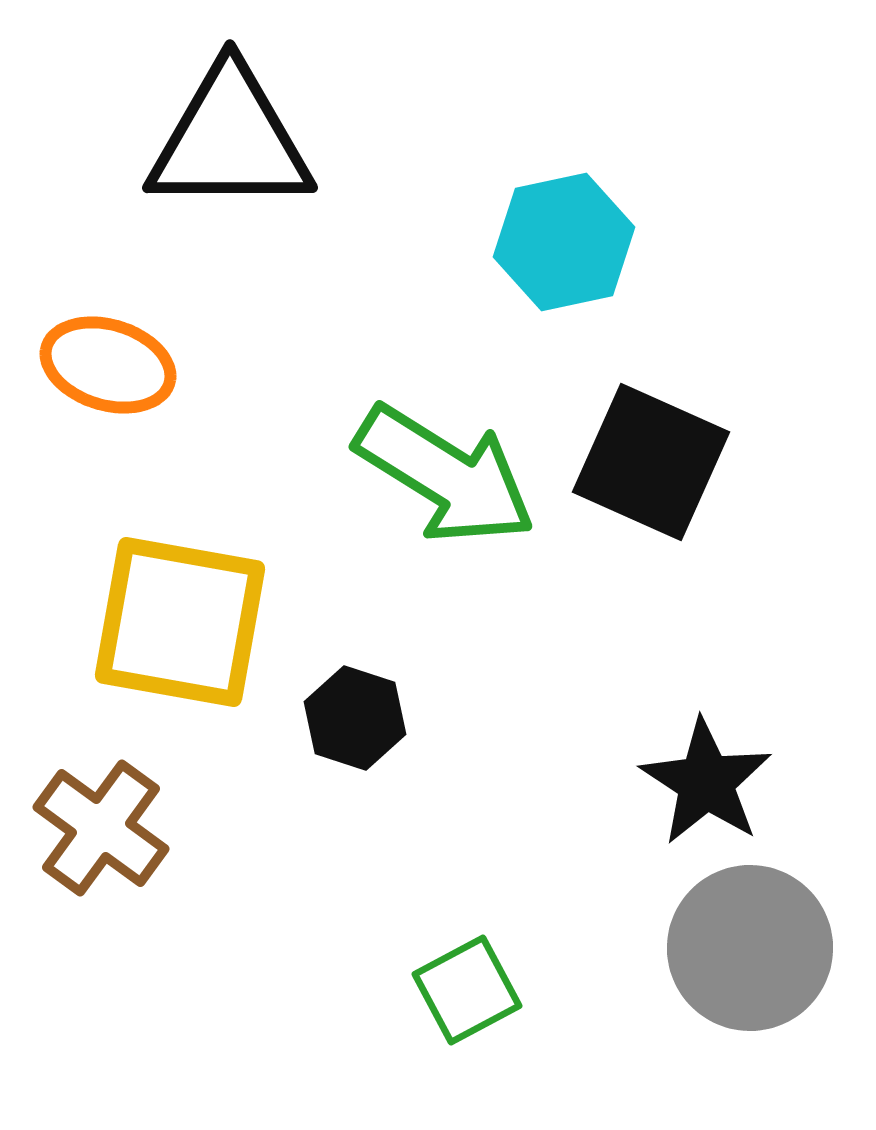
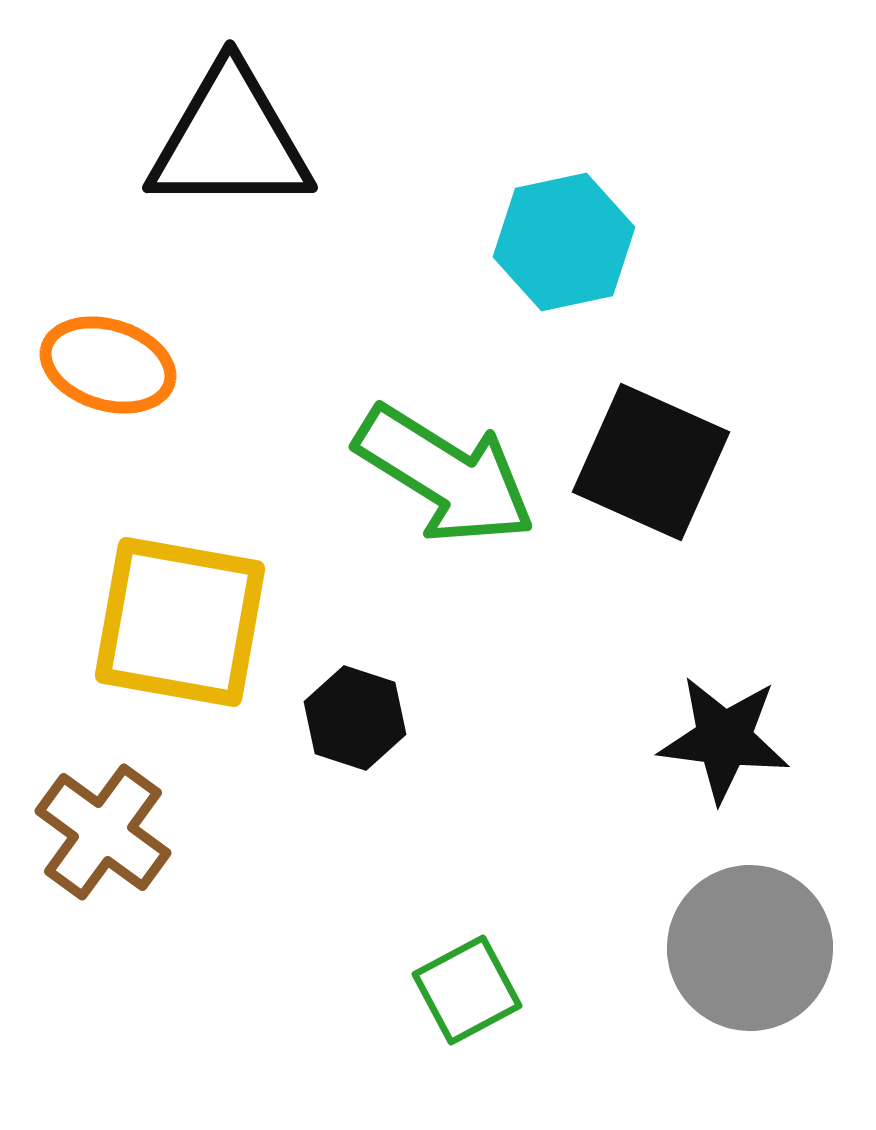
black star: moved 18 px right, 43 px up; rotated 26 degrees counterclockwise
brown cross: moved 2 px right, 4 px down
